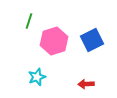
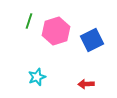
pink hexagon: moved 2 px right, 10 px up
